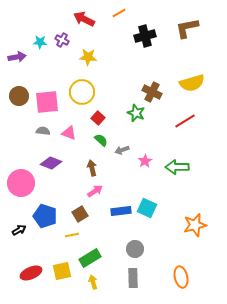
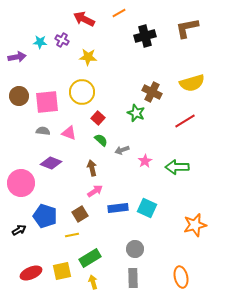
blue rectangle: moved 3 px left, 3 px up
